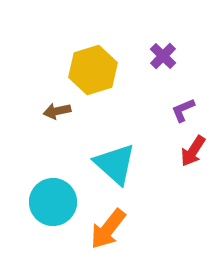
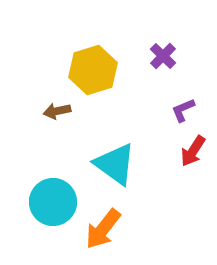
cyan triangle: rotated 6 degrees counterclockwise
orange arrow: moved 5 px left
